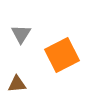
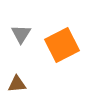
orange square: moved 10 px up
